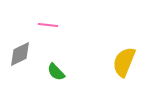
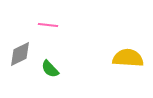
yellow semicircle: moved 4 px right, 4 px up; rotated 72 degrees clockwise
green semicircle: moved 6 px left, 3 px up
